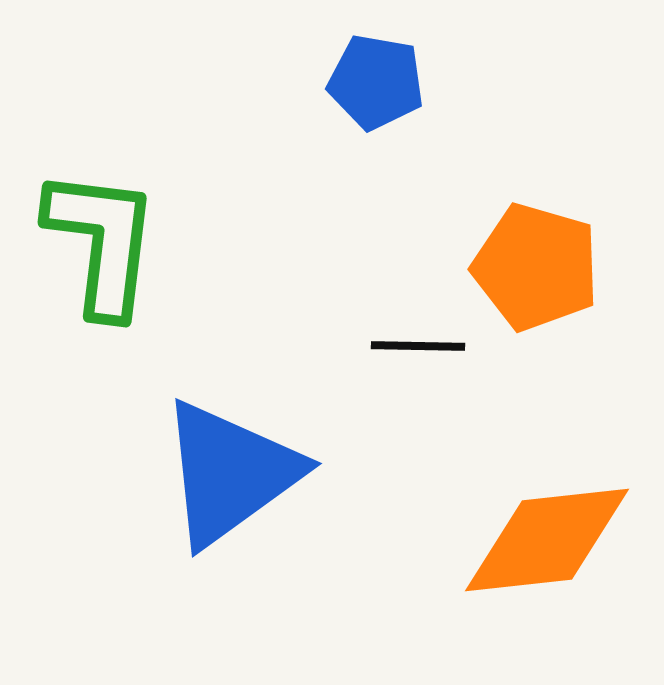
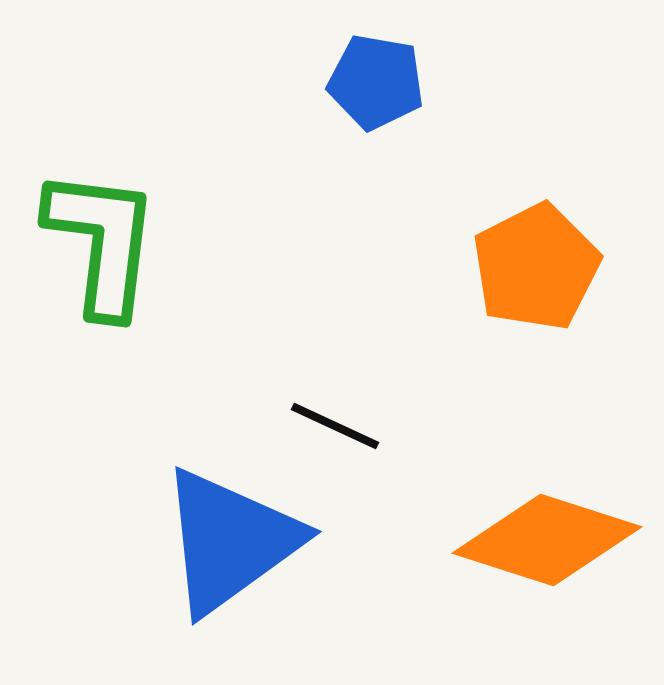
orange pentagon: rotated 29 degrees clockwise
black line: moved 83 px left, 80 px down; rotated 24 degrees clockwise
blue triangle: moved 68 px down
orange diamond: rotated 24 degrees clockwise
